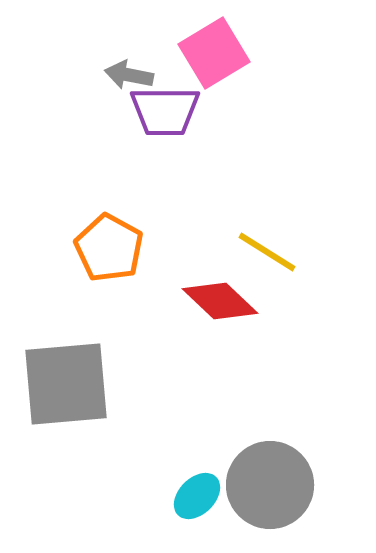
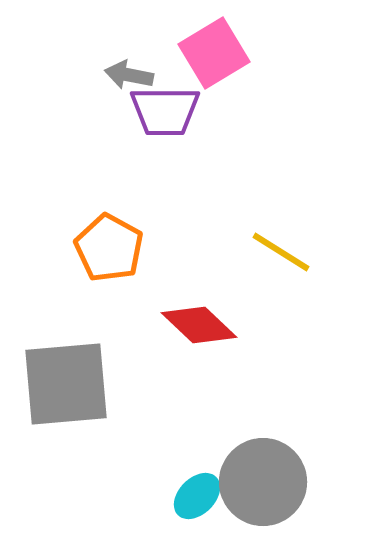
yellow line: moved 14 px right
red diamond: moved 21 px left, 24 px down
gray circle: moved 7 px left, 3 px up
